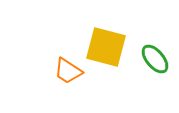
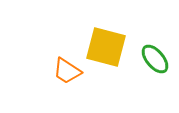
orange trapezoid: moved 1 px left
